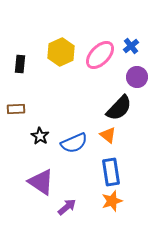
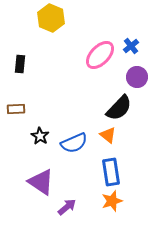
yellow hexagon: moved 10 px left, 34 px up; rotated 12 degrees counterclockwise
